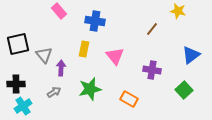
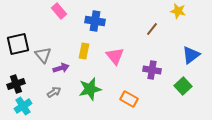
yellow rectangle: moved 2 px down
gray triangle: moved 1 px left
purple arrow: rotated 70 degrees clockwise
black cross: rotated 18 degrees counterclockwise
green square: moved 1 px left, 4 px up
